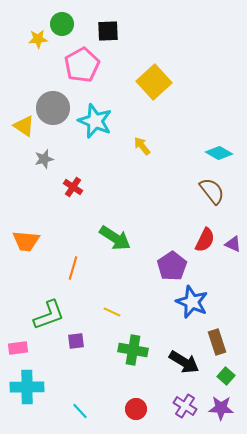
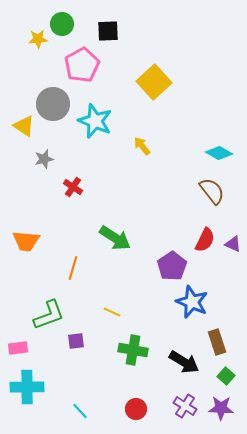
gray circle: moved 4 px up
